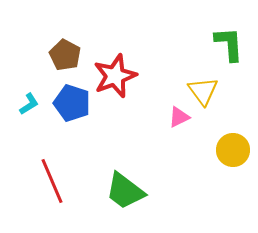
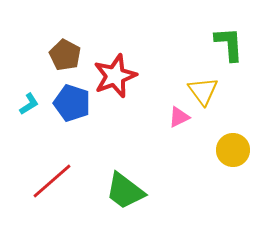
red line: rotated 72 degrees clockwise
